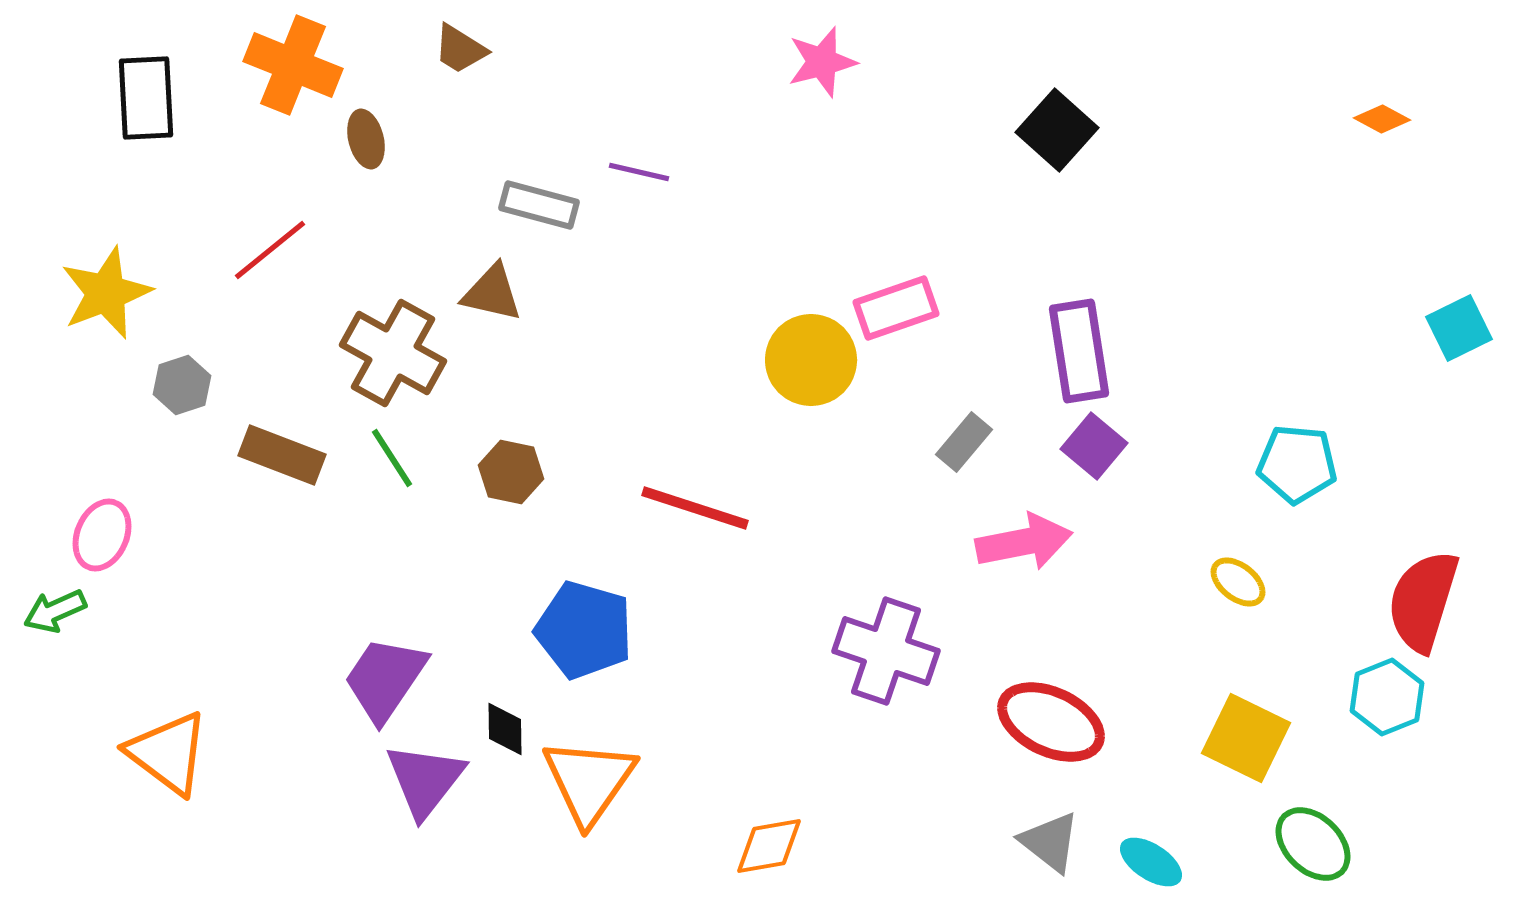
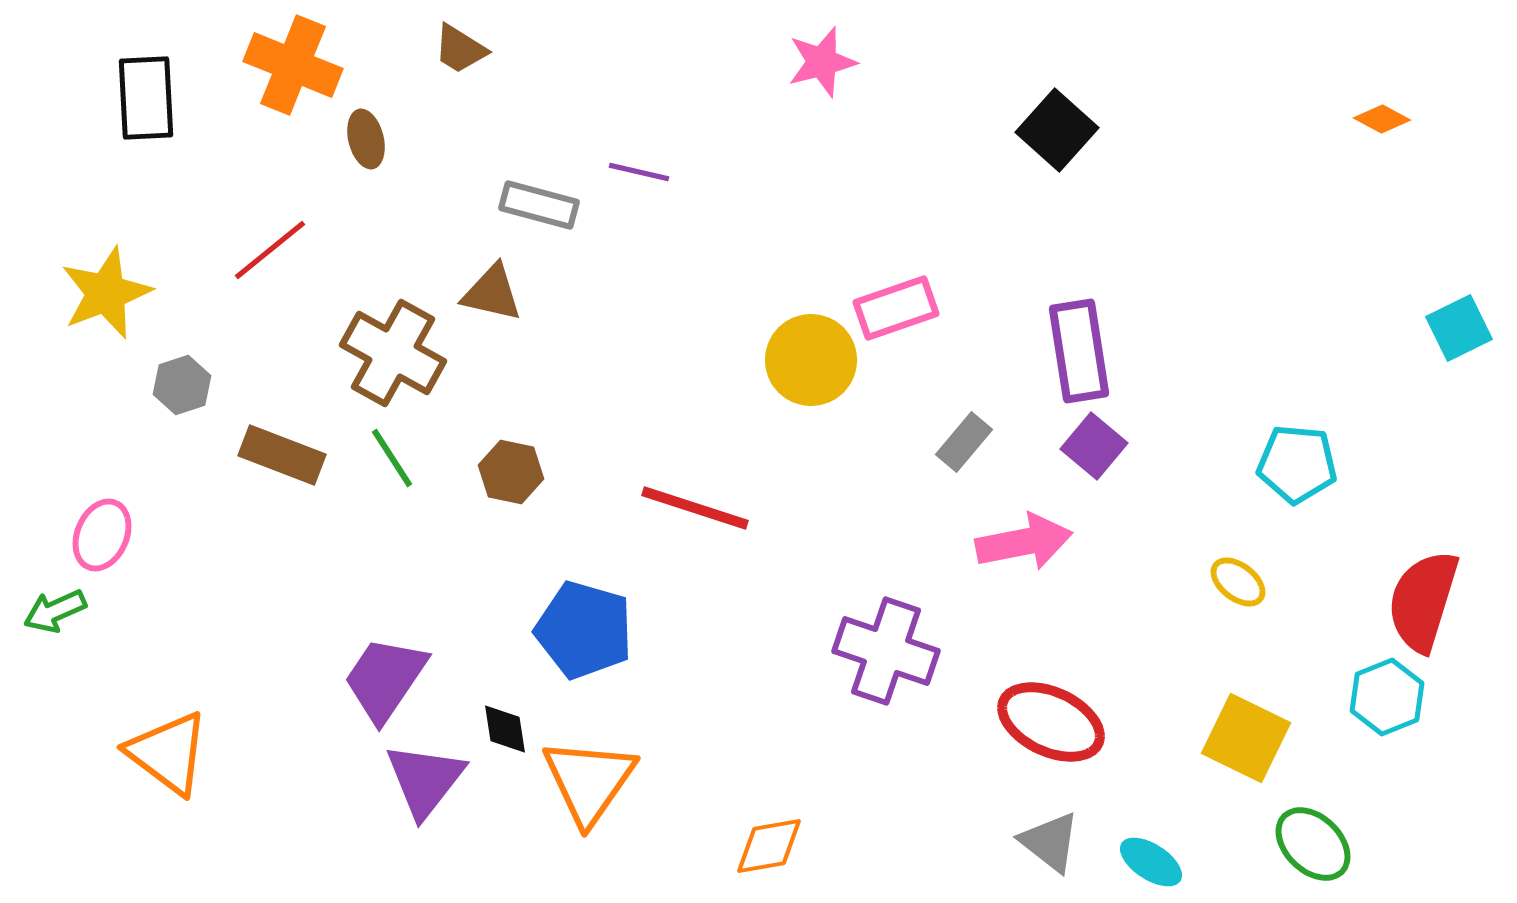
black diamond at (505, 729): rotated 8 degrees counterclockwise
